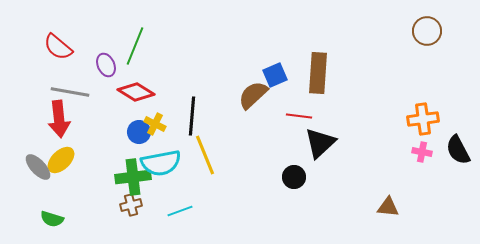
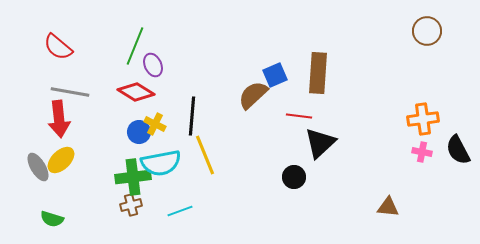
purple ellipse: moved 47 px right
gray ellipse: rotated 12 degrees clockwise
